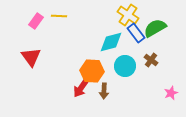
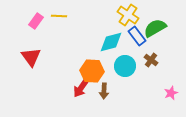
blue rectangle: moved 1 px right, 3 px down
